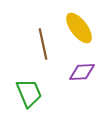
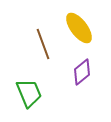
brown line: rotated 8 degrees counterclockwise
purple diamond: rotated 36 degrees counterclockwise
